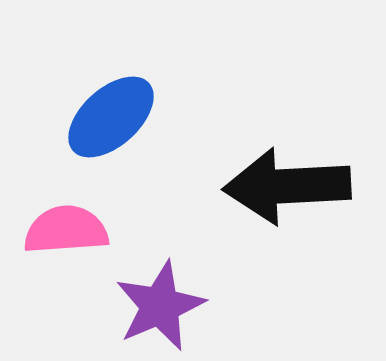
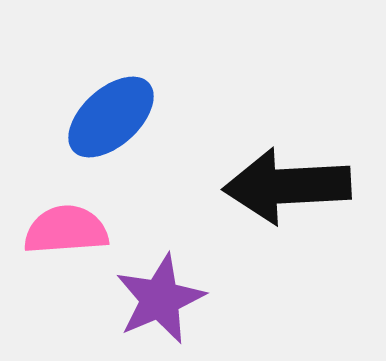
purple star: moved 7 px up
